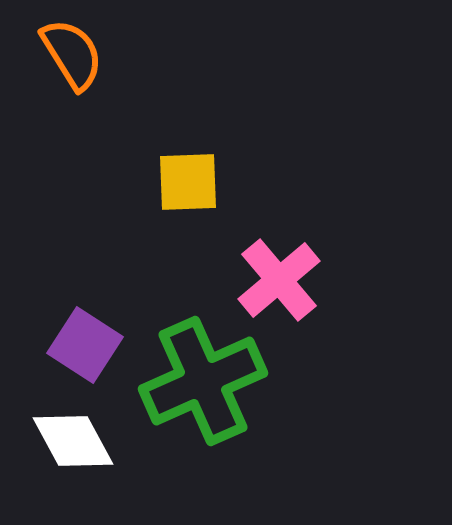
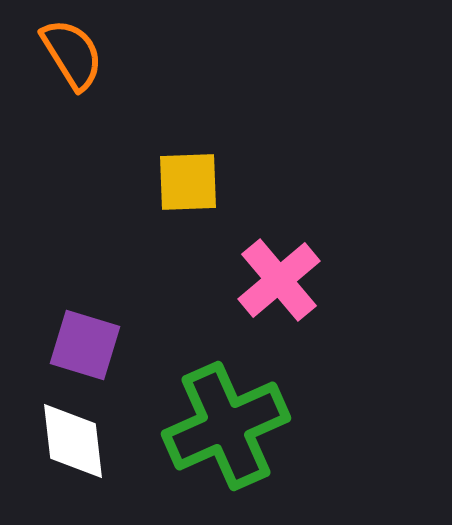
purple square: rotated 16 degrees counterclockwise
green cross: moved 23 px right, 45 px down
white diamond: rotated 22 degrees clockwise
